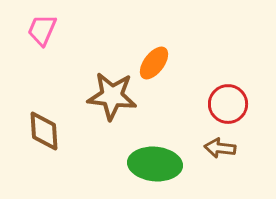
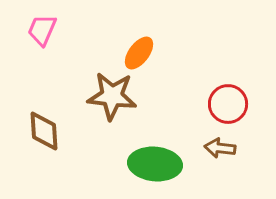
orange ellipse: moved 15 px left, 10 px up
